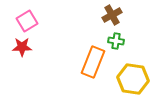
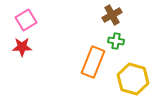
pink square: moved 1 px left, 1 px up
yellow hexagon: rotated 8 degrees clockwise
